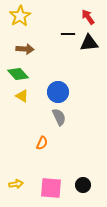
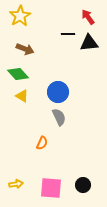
brown arrow: rotated 18 degrees clockwise
